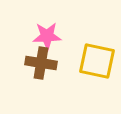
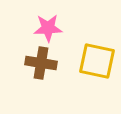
pink star: moved 1 px right, 8 px up
